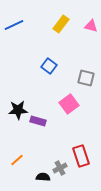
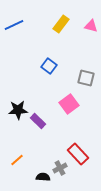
purple rectangle: rotated 28 degrees clockwise
red rectangle: moved 3 px left, 2 px up; rotated 25 degrees counterclockwise
